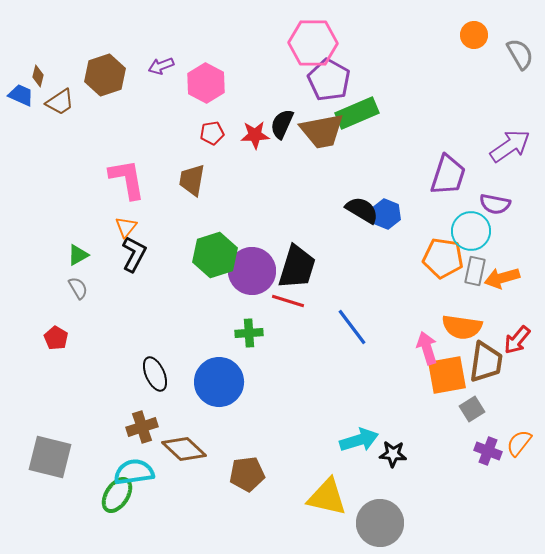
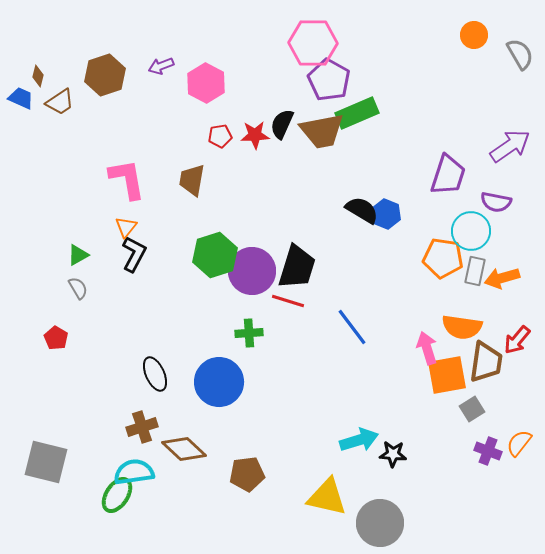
blue trapezoid at (21, 95): moved 3 px down
red pentagon at (212, 133): moved 8 px right, 3 px down
purple semicircle at (495, 204): moved 1 px right, 2 px up
gray square at (50, 457): moved 4 px left, 5 px down
